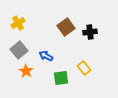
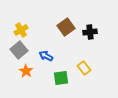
yellow cross: moved 3 px right, 7 px down
